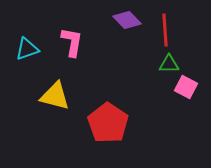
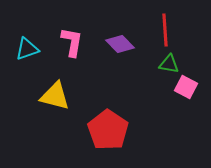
purple diamond: moved 7 px left, 24 px down
green triangle: rotated 10 degrees clockwise
red pentagon: moved 7 px down
